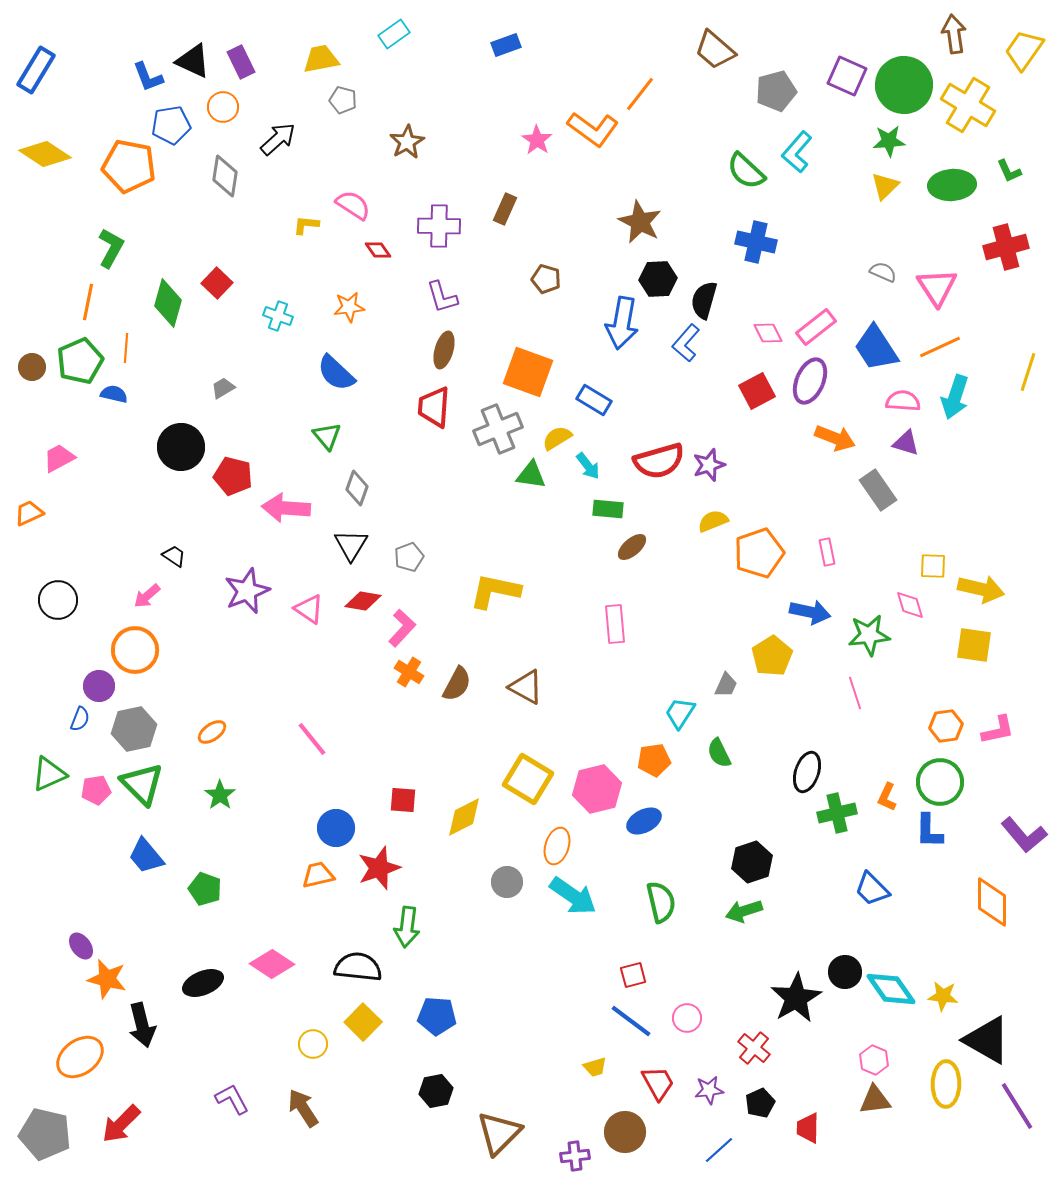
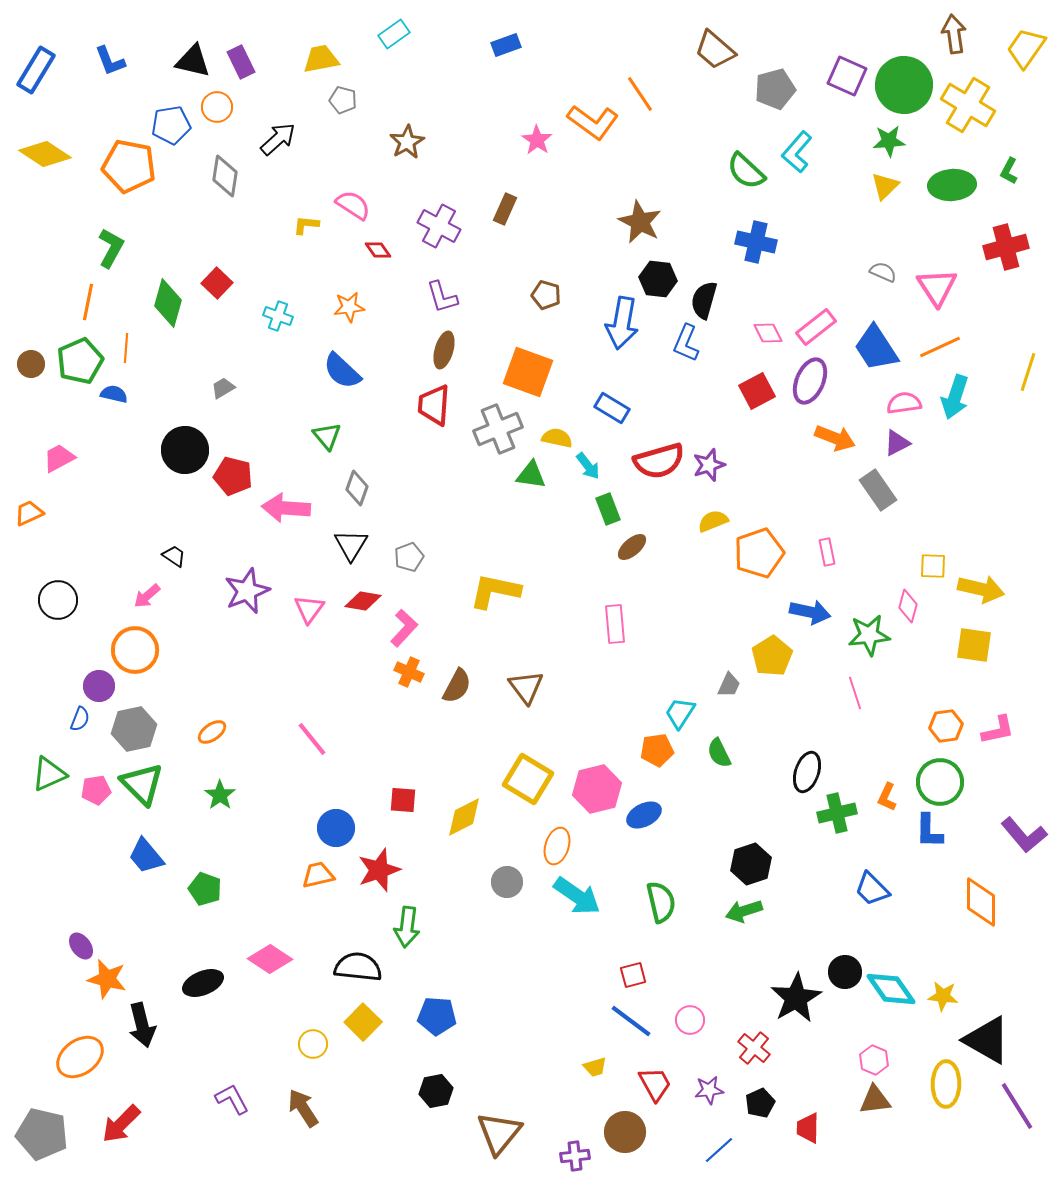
yellow trapezoid at (1024, 50): moved 2 px right, 2 px up
black triangle at (193, 61): rotated 12 degrees counterclockwise
blue L-shape at (148, 77): moved 38 px left, 16 px up
gray pentagon at (776, 91): moved 1 px left, 2 px up
orange line at (640, 94): rotated 72 degrees counterclockwise
orange circle at (223, 107): moved 6 px left
orange L-shape at (593, 129): moved 7 px up
green L-shape at (1009, 171): rotated 52 degrees clockwise
purple cross at (439, 226): rotated 27 degrees clockwise
brown pentagon at (546, 279): moved 16 px down
black hexagon at (658, 279): rotated 9 degrees clockwise
blue L-shape at (686, 343): rotated 18 degrees counterclockwise
brown circle at (32, 367): moved 1 px left, 3 px up
blue semicircle at (336, 373): moved 6 px right, 2 px up
blue rectangle at (594, 400): moved 18 px right, 8 px down
pink semicircle at (903, 401): moved 1 px right, 2 px down; rotated 12 degrees counterclockwise
red trapezoid at (434, 407): moved 2 px up
yellow semicircle at (557, 438): rotated 44 degrees clockwise
purple triangle at (906, 443): moved 9 px left; rotated 44 degrees counterclockwise
black circle at (181, 447): moved 4 px right, 3 px down
green rectangle at (608, 509): rotated 64 degrees clockwise
pink diamond at (910, 605): moved 2 px left, 1 px down; rotated 32 degrees clockwise
pink triangle at (309, 609): rotated 32 degrees clockwise
pink L-shape at (402, 628): moved 2 px right
orange cross at (409, 672): rotated 8 degrees counterclockwise
brown semicircle at (457, 684): moved 2 px down
gray trapezoid at (726, 685): moved 3 px right
brown triangle at (526, 687): rotated 24 degrees clockwise
orange pentagon at (654, 760): moved 3 px right, 10 px up
blue ellipse at (644, 821): moved 6 px up
black hexagon at (752, 862): moved 1 px left, 2 px down
red star at (379, 868): moved 2 px down
cyan arrow at (573, 896): moved 4 px right
orange diamond at (992, 902): moved 11 px left
pink diamond at (272, 964): moved 2 px left, 5 px up
pink circle at (687, 1018): moved 3 px right, 2 px down
red trapezoid at (658, 1083): moved 3 px left, 1 px down
brown triangle at (499, 1133): rotated 6 degrees counterclockwise
gray pentagon at (45, 1134): moved 3 px left
